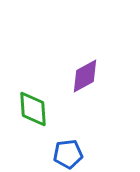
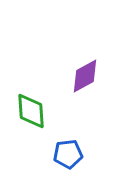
green diamond: moved 2 px left, 2 px down
